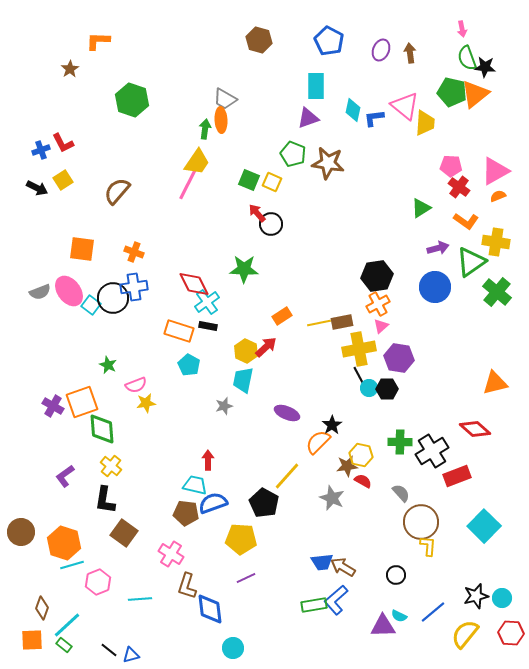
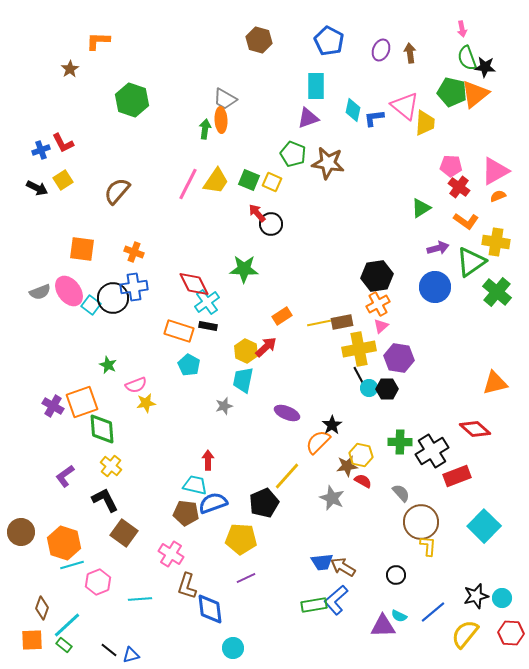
yellow trapezoid at (197, 162): moved 19 px right, 19 px down
black L-shape at (105, 500): rotated 144 degrees clockwise
black pentagon at (264, 503): rotated 20 degrees clockwise
